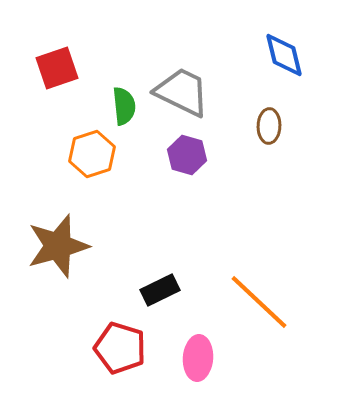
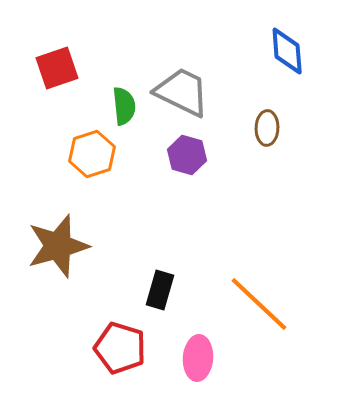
blue diamond: moved 3 px right, 4 px up; rotated 9 degrees clockwise
brown ellipse: moved 2 px left, 2 px down
black rectangle: rotated 48 degrees counterclockwise
orange line: moved 2 px down
